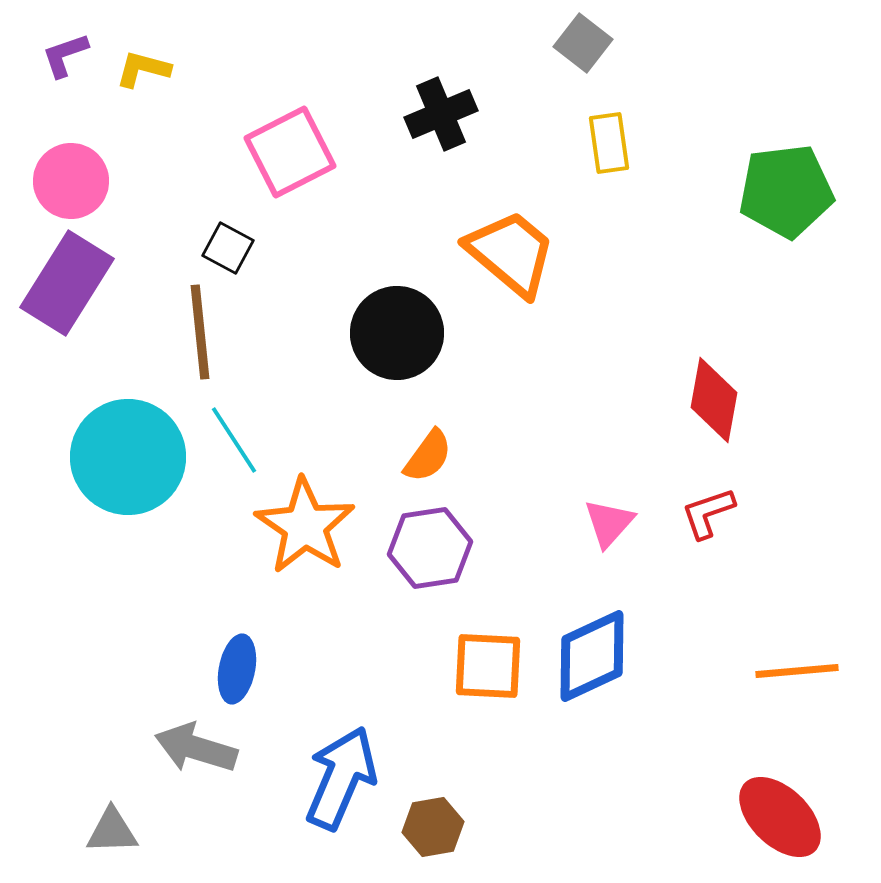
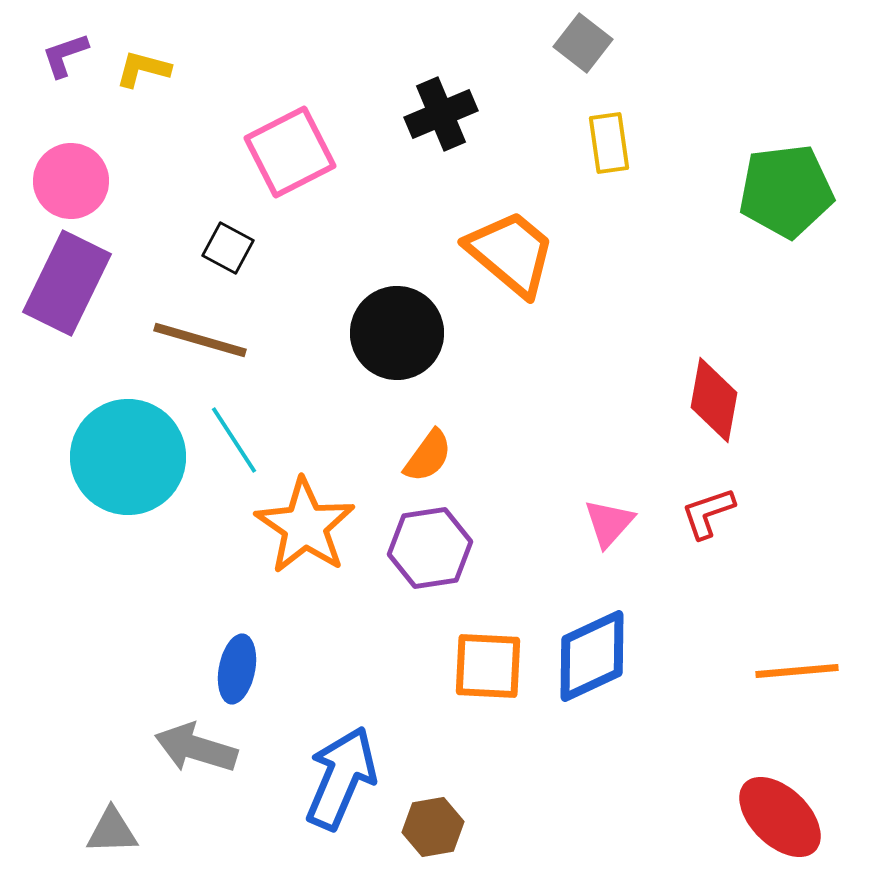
purple rectangle: rotated 6 degrees counterclockwise
brown line: moved 8 px down; rotated 68 degrees counterclockwise
